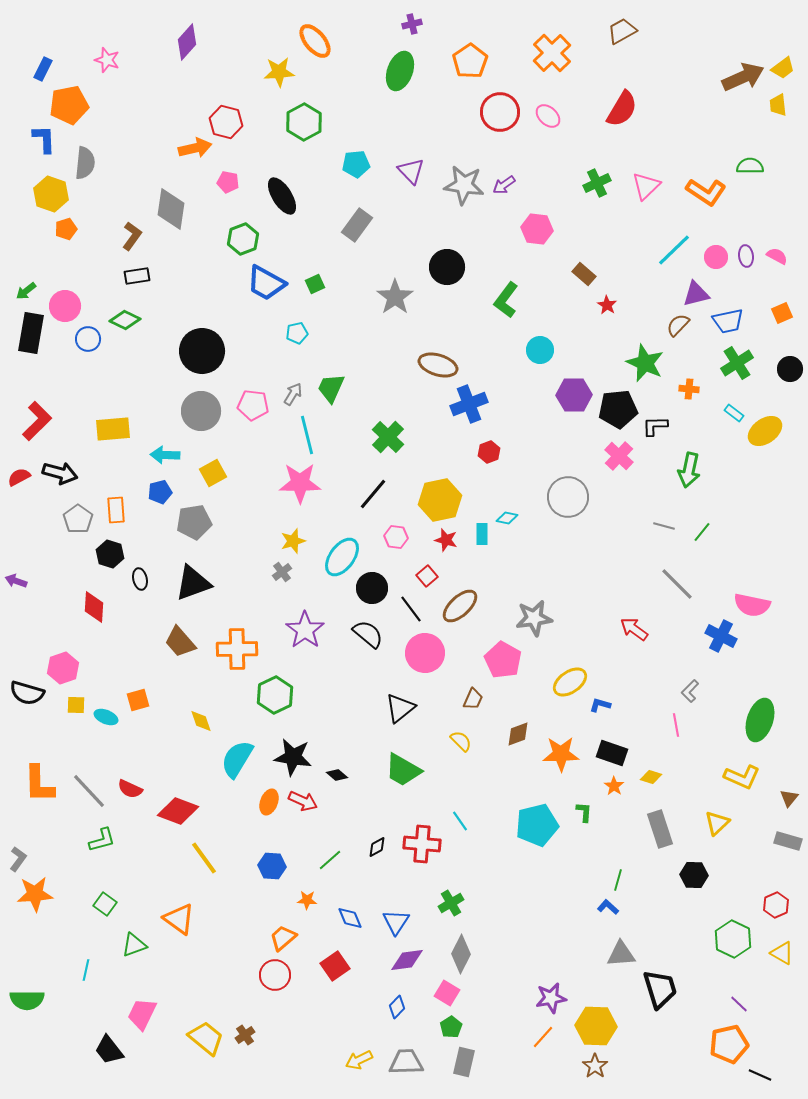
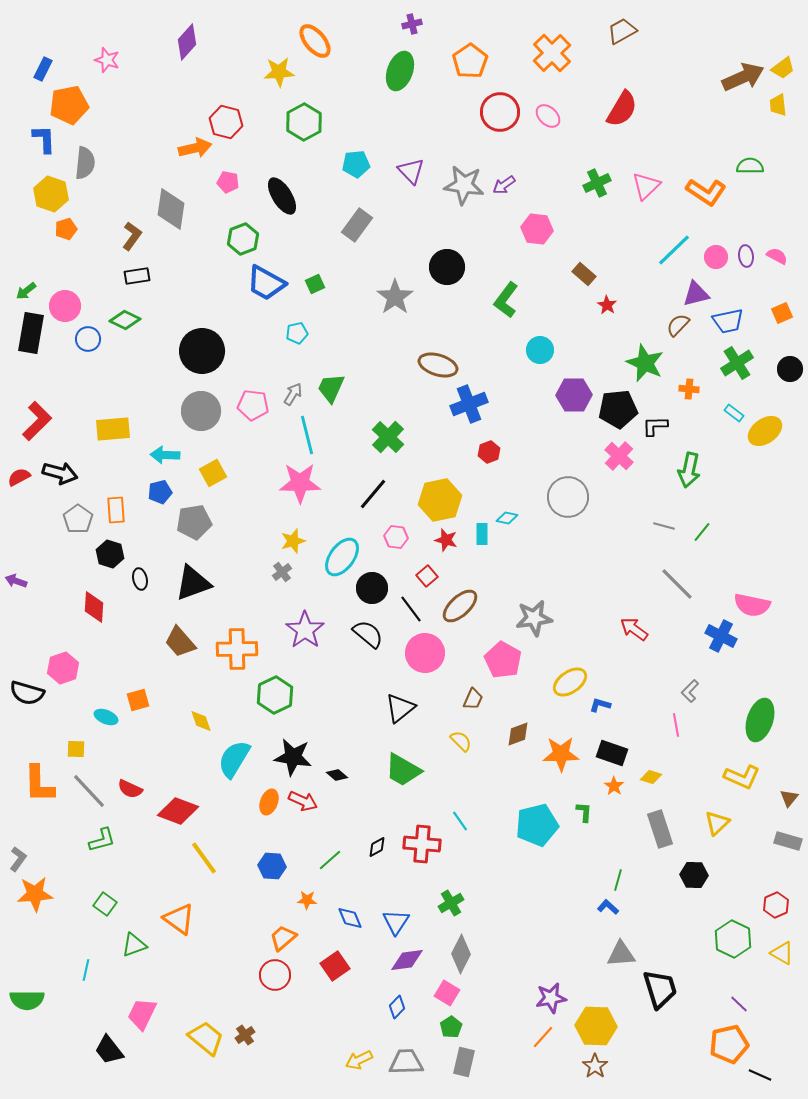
yellow square at (76, 705): moved 44 px down
cyan semicircle at (237, 759): moved 3 px left
